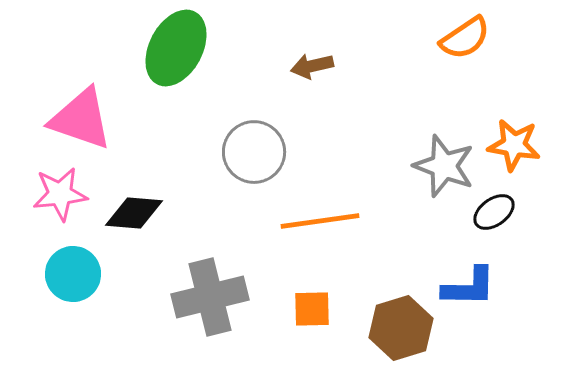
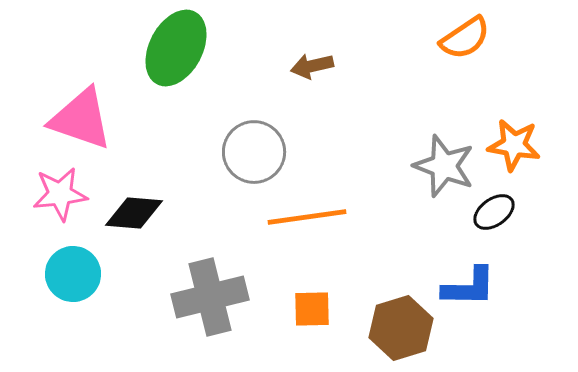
orange line: moved 13 px left, 4 px up
